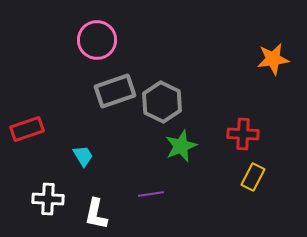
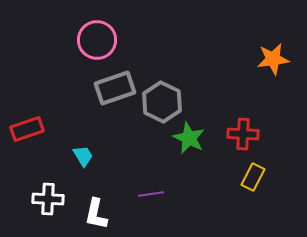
gray rectangle: moved 3 px up
green star: moved 8 px right, 8 px up; rotated 24 degrees counterclockwise
